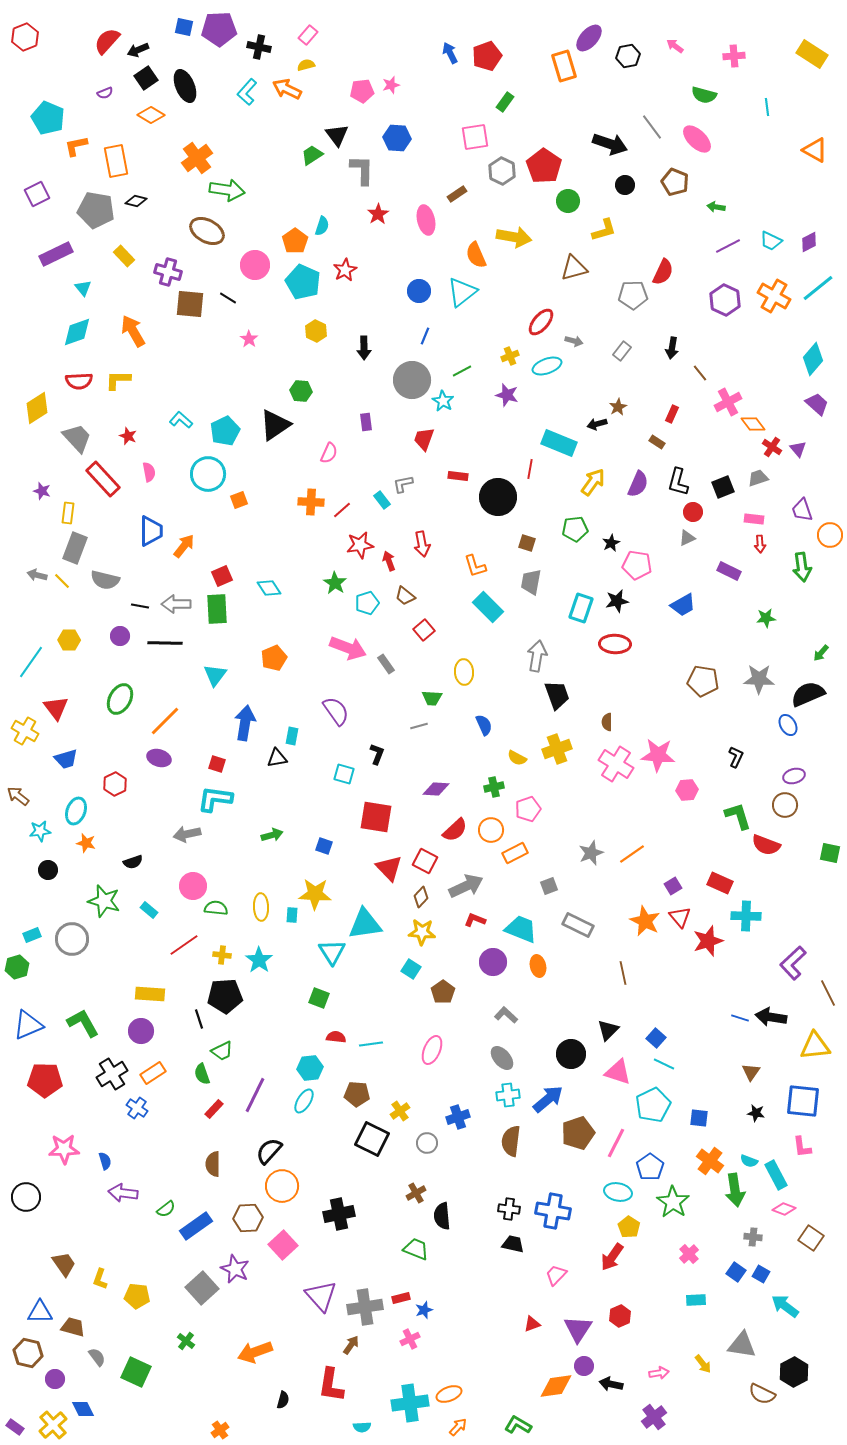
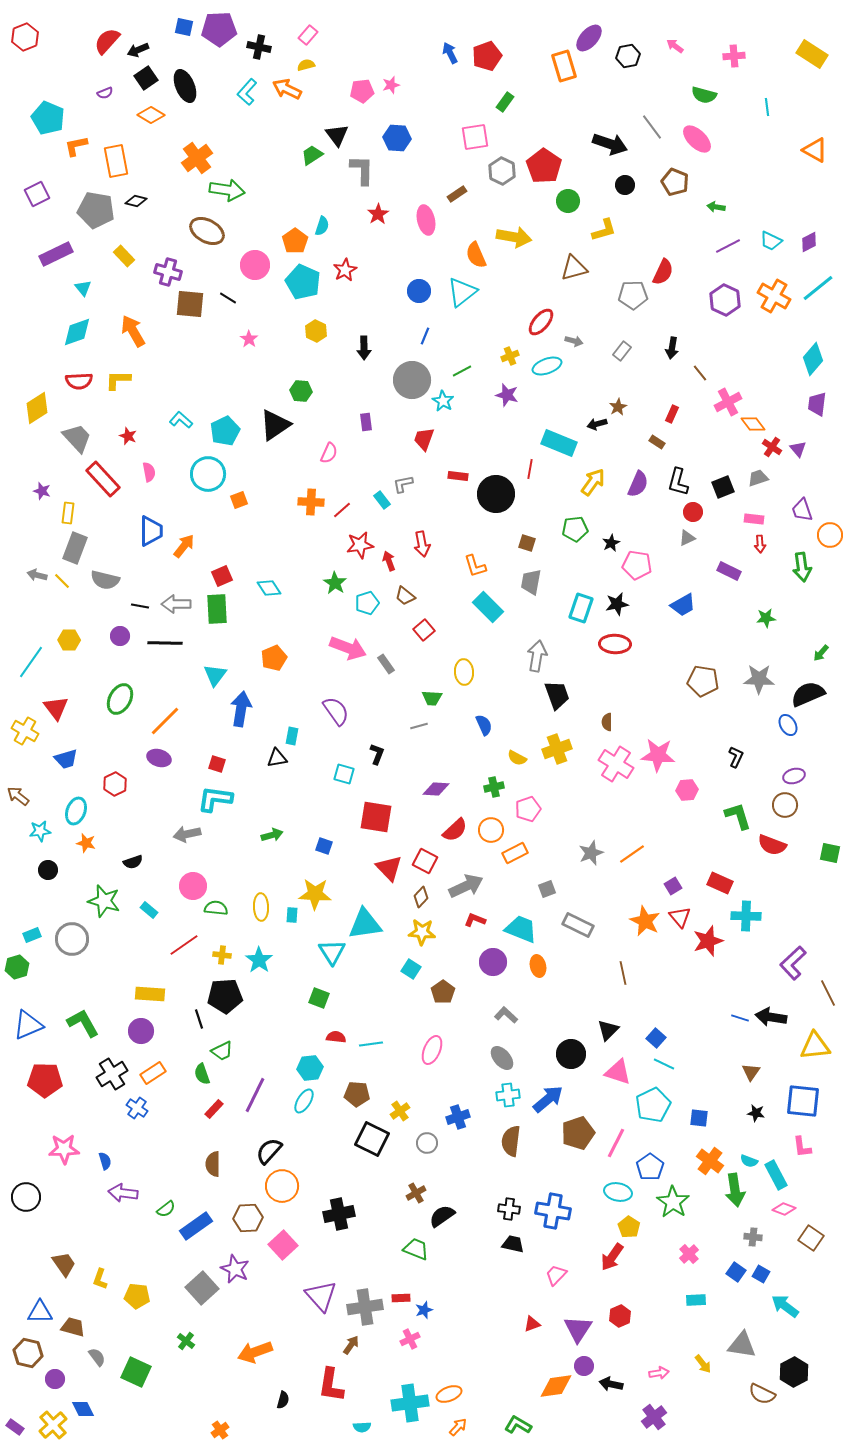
purple trapezoid at (817, 404): rotated 125 degrees counterclockwise
black circle at (498, 497): moved 2 px left, 3 px up
black star at (617, 601): moved 3 px down
blue arrow at (245, 723): moved 4 px left, 14 px up
red semicircle at (766, 845): moved 6 px right
gray square at (549, 886): moved 2 px left, 3 px down
black semicircle at (442, 1216): rotated 60 degrees clockwise
red rectangle at (401, 1298): rotated 12 degrees clockwise
